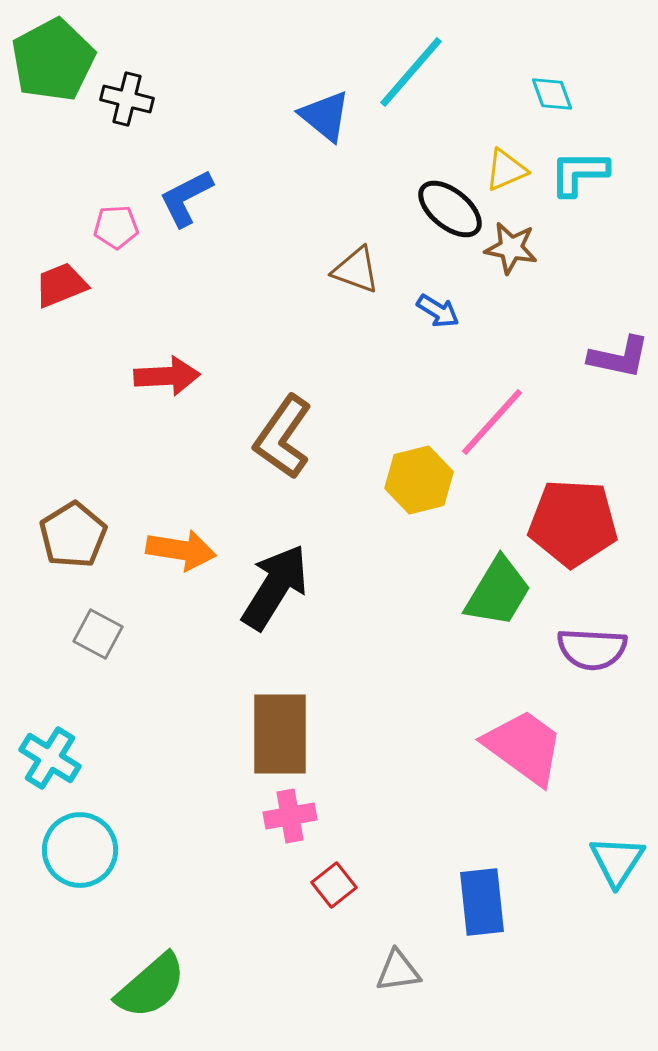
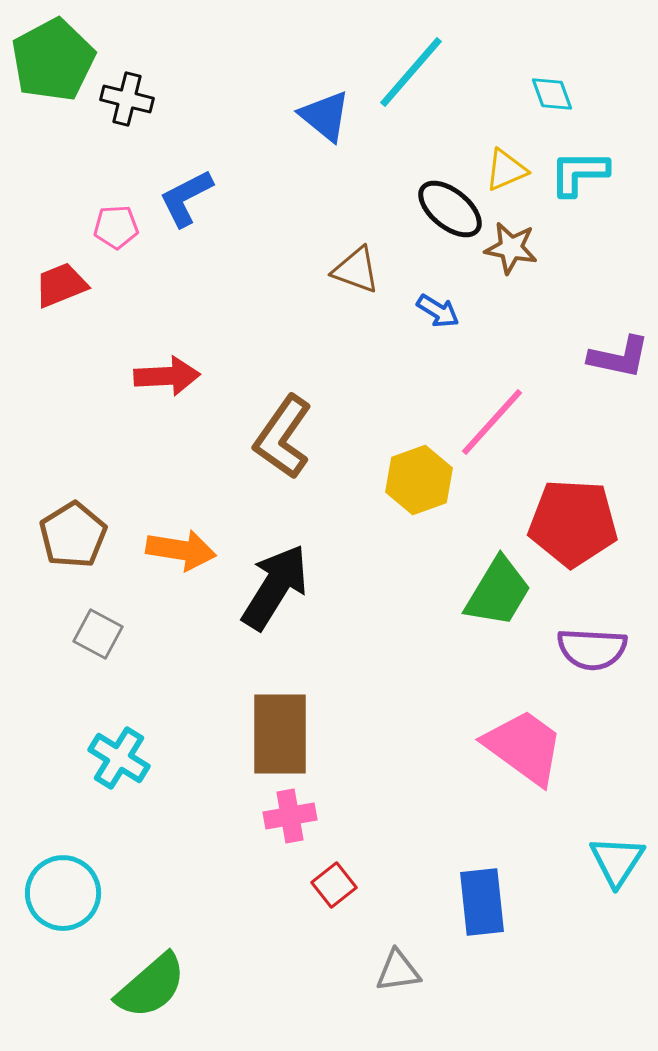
yellow hexagon: rotated 6 degrees counterclockwise
cyan cross: moved 69 px right
cyan circle: moved 17 px left, 43 px down
